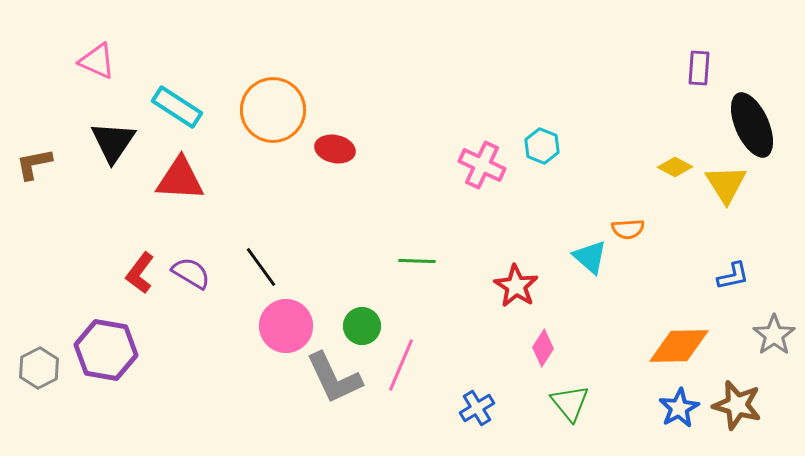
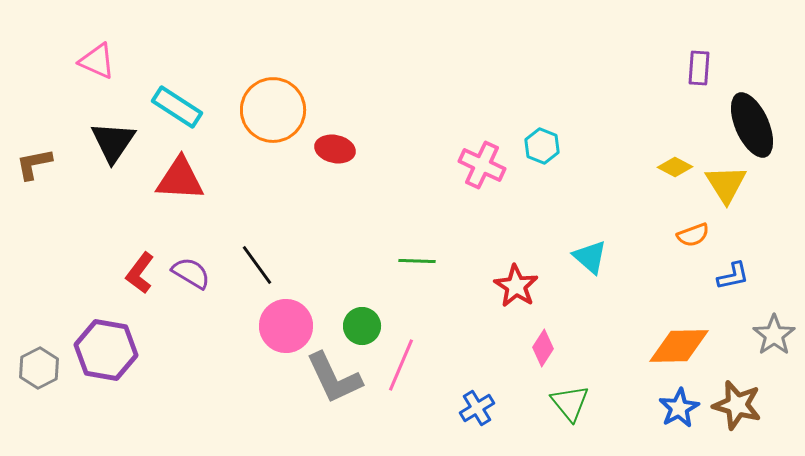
orange semicircle: moved 65 px right, 6 px down; rotated 16 degrees counterclockwise
black line: moved 4 px left, 2 px up
